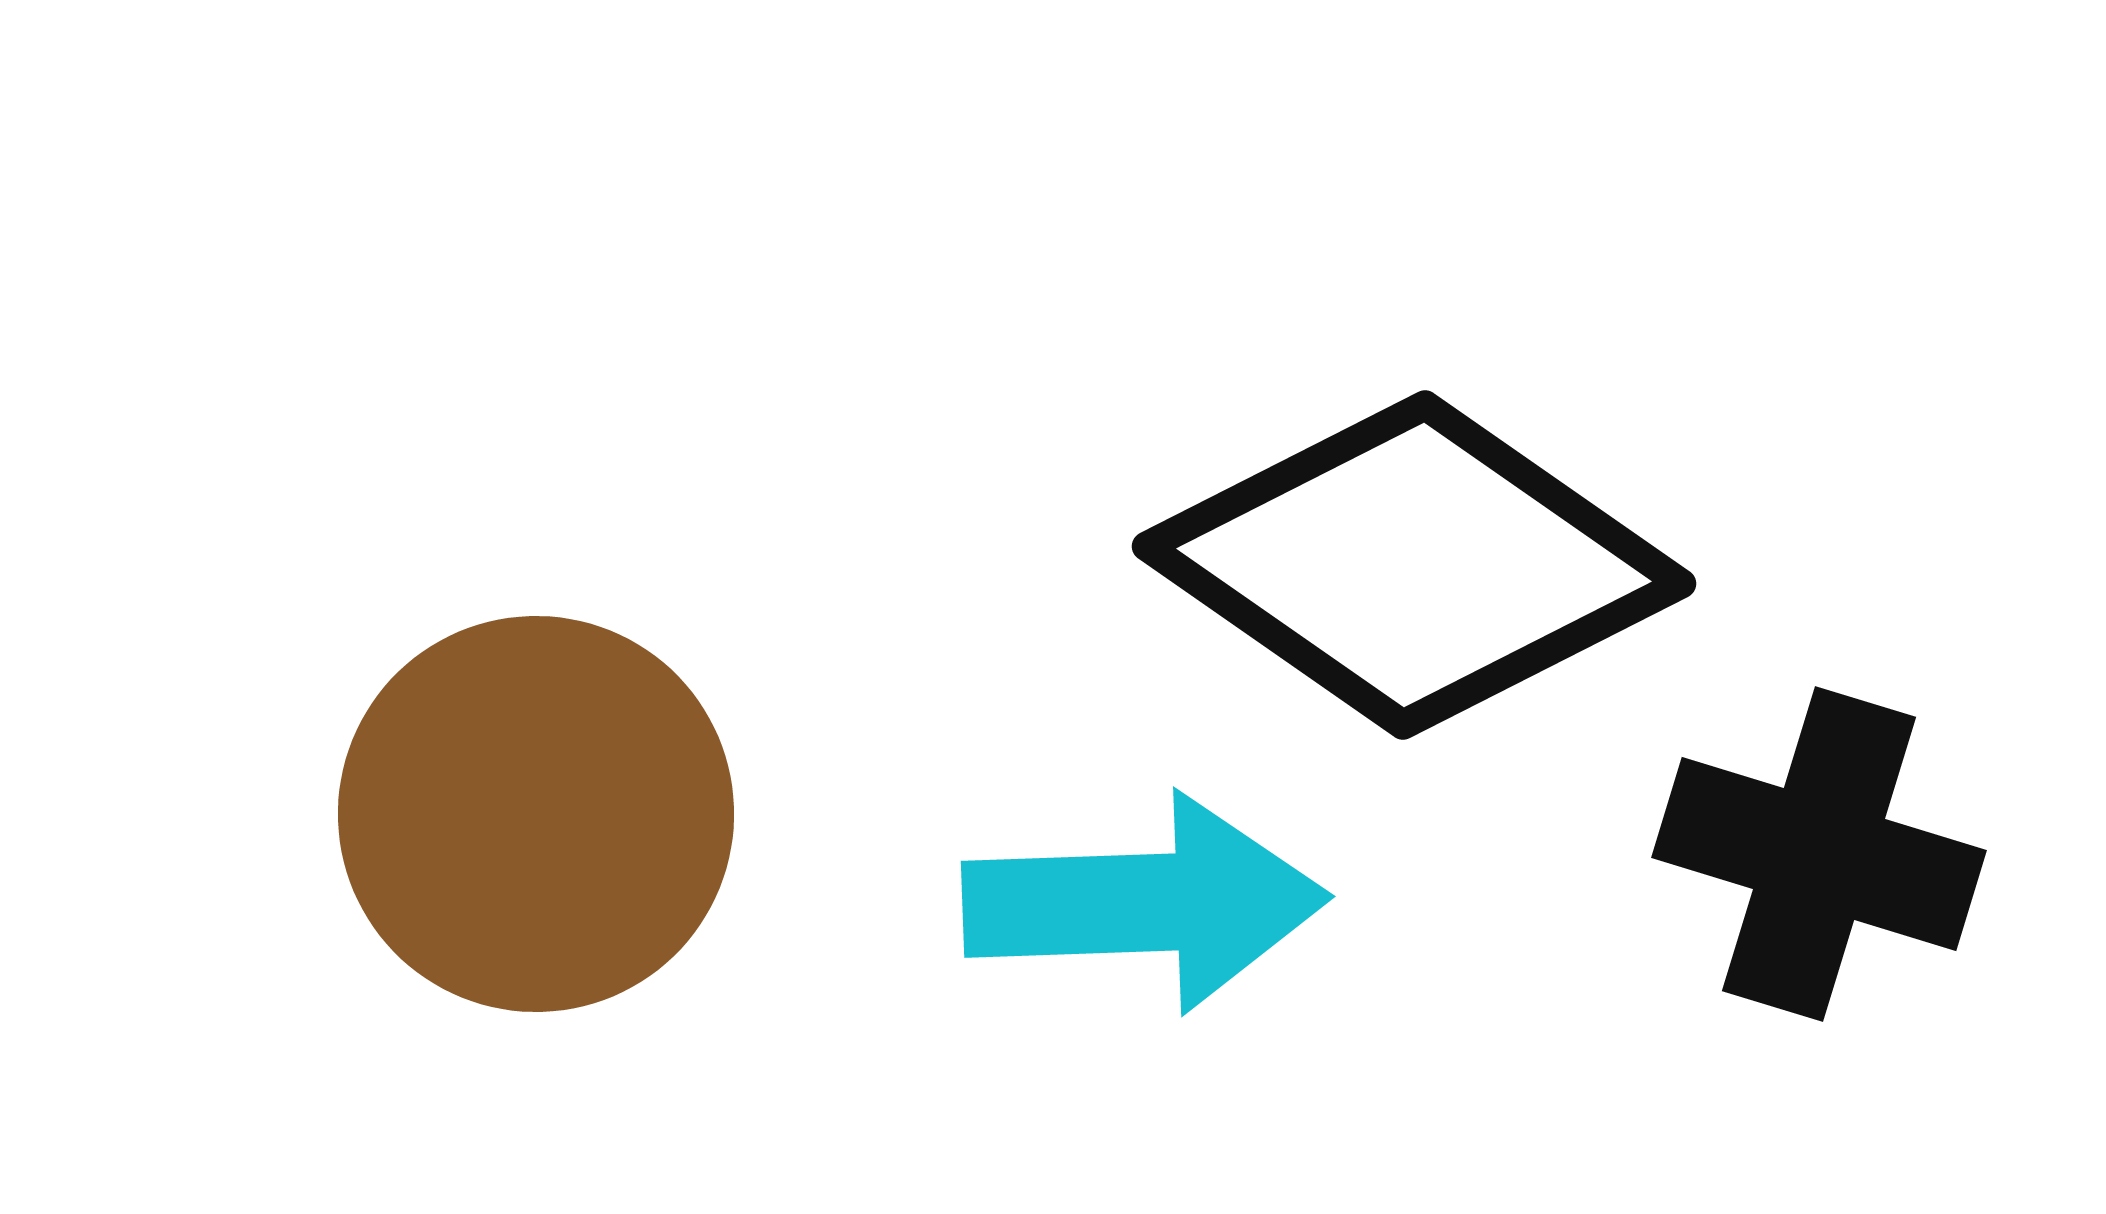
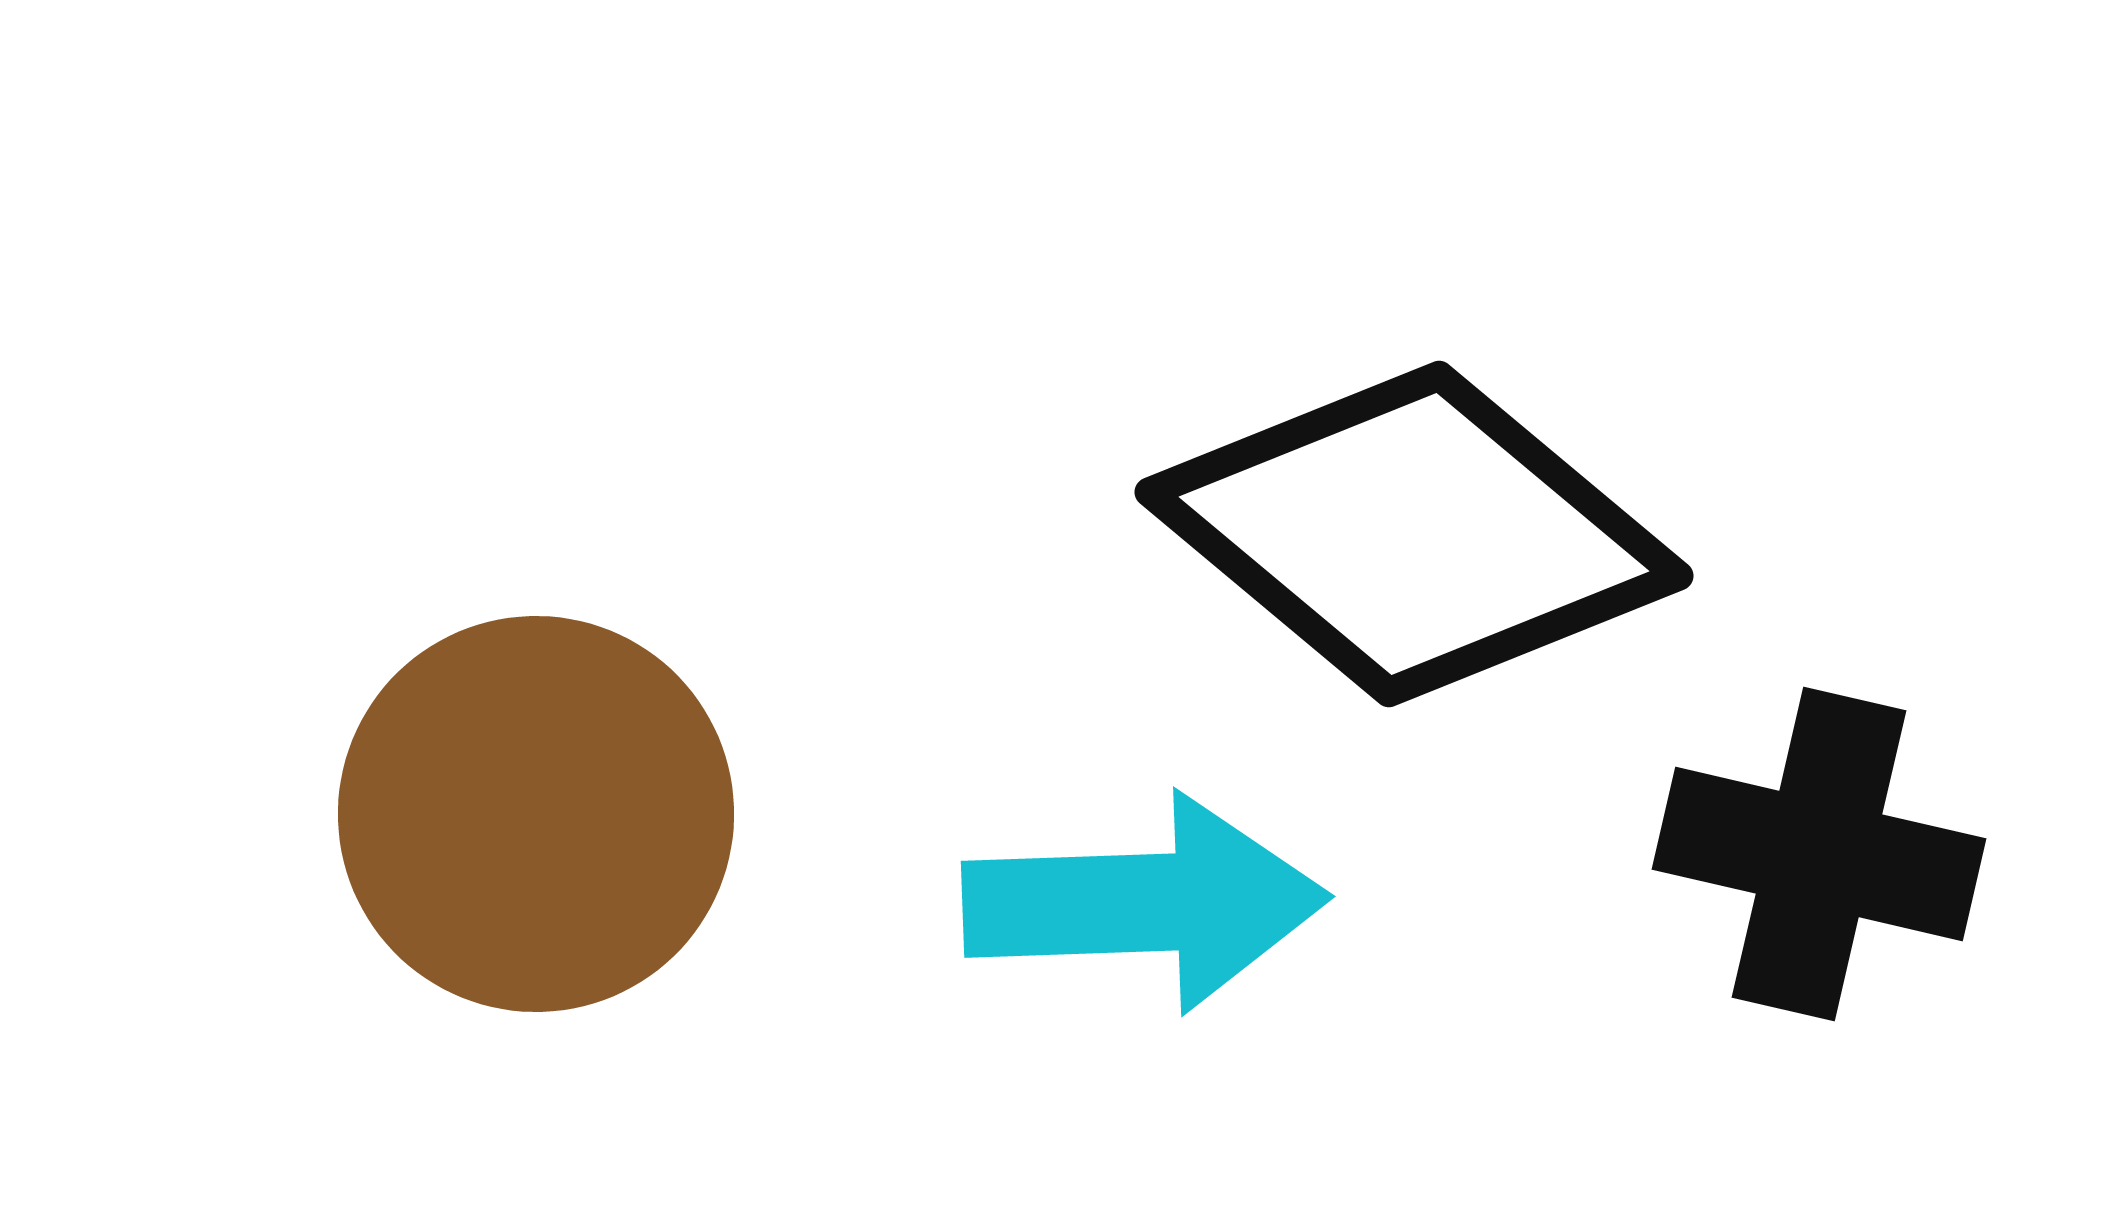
black diamond: moved 31 px up; rotated 5 degrees clockwise
black cross: rotated 4 degrees counterclockwise
